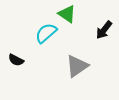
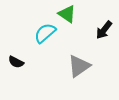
cyan semicircle: moved 1 px left
black semicircle: moved 2 px down
gray triangle: moved 2 px right
